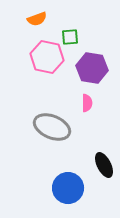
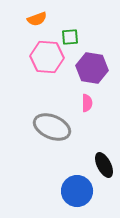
pink hexagon: rotated 8 degrees counterclockwise
blue circle: moved 9 px right, 3 px down
